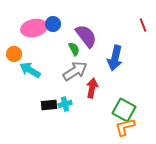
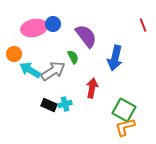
green semicircle: moved 1 px left, 8 px down
gray arrow: moved 22 px left
black rectangle: rotated 28 degrees clockwise
